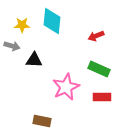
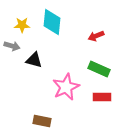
cyan diamond: moved 1 px down
black triangle: rotated 12 degrees clockwise
